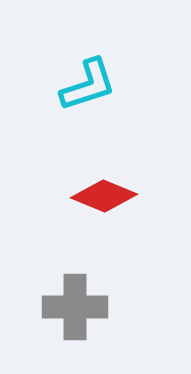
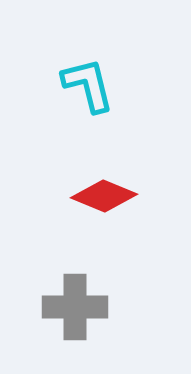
cyan L-shape: rotated 86 degrees counterclockwise
